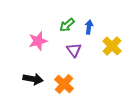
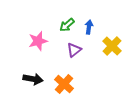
purple triangle: rotated 28 degrees clockwise
